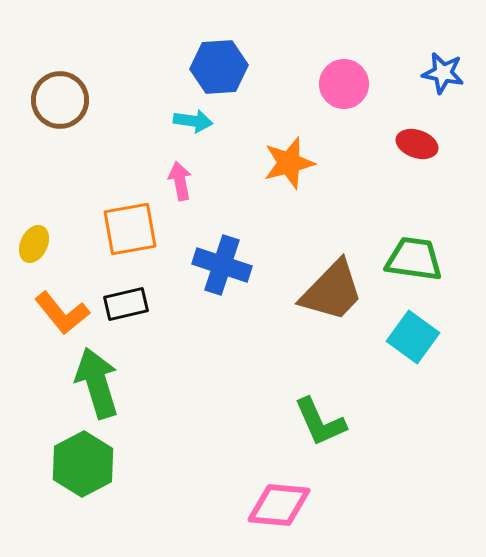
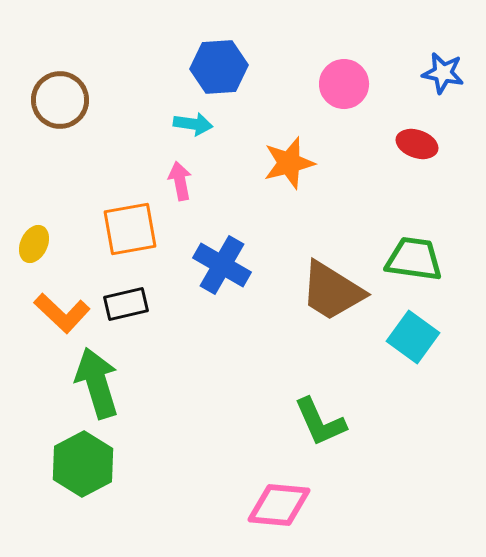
cyan arrow: moved 3 px down
blue cross: rotated 12 degrees clockwise
brown trapezoid: rotated 78 degrees clockwise
orange L-shape: rotated 8 degrees counterclockwise
